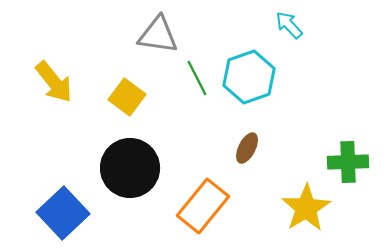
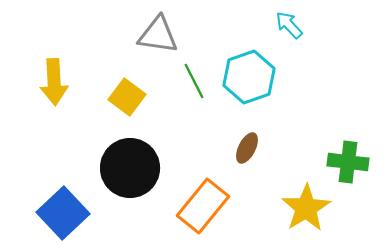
green line: moved 3 px left, 3 px down
yellow arrow: rotated 36 degrees clockwise
green cross: rotated 9 degrees clockwise
